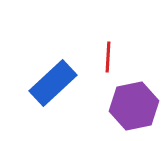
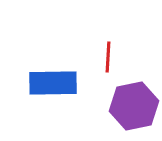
blue rectangle: rotated 42 degrees clockwise
